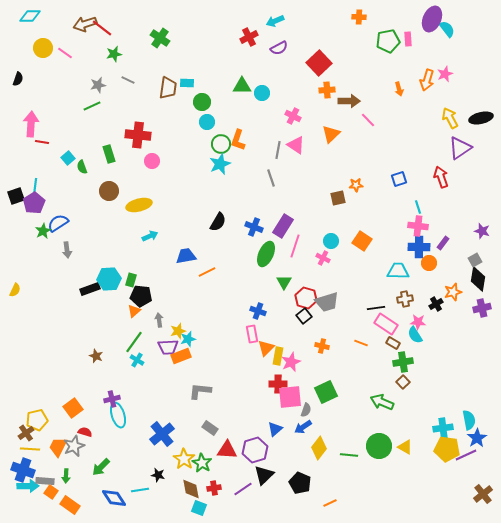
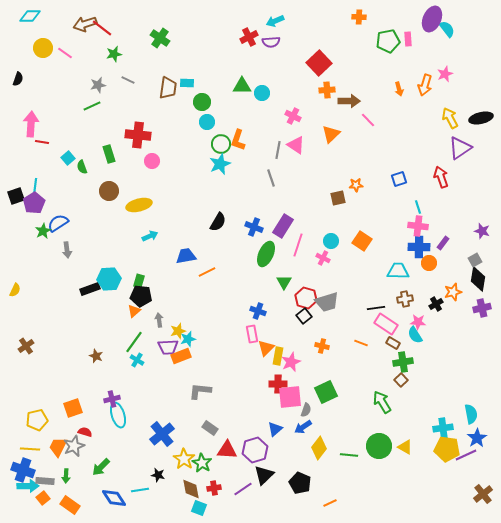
purple semicircle at (279, 48): moved 8 px left, 6 px up; rotated 24 degrees clockwise
orange arrow at (427, 80): moved 2 px left, 5 px down
pink line at (295, 246): moved 3 px right, 1 px up
green rectangle at (131, 280): moved 8 px right, 1 px down
brown square at (403, 382): moved 2 px left, 2 px up
green arrow at (382, 402): rotated 35 degrees clockwise
orange square at (73, 408): rotated 18 degrees clockwise
cyan semicircle at (469, 420): moved 2 px right, 6 px up
brown cross at (26, 433): moved 87 px up
orange square at (51, 492): moved 8 px left, 6 px down; rotated 16 degrees clockwise
